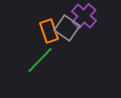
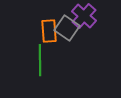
orange rectangle: rotated 15 degrees clockwise
green line: rotated 44 degrees counterclockwise
